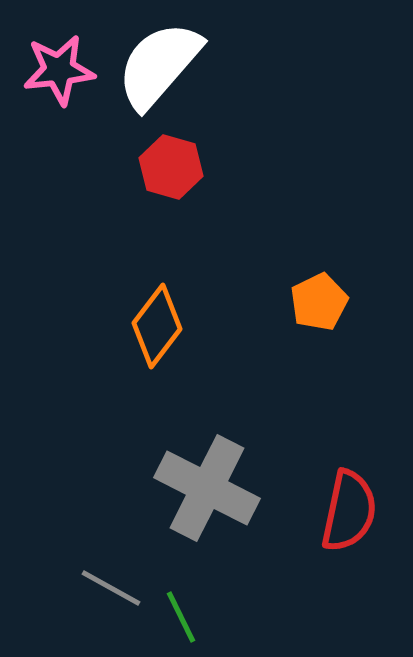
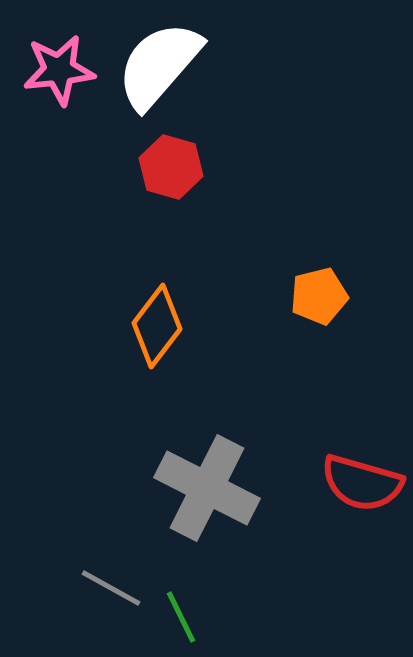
orange pentagon: moved 6 px up; rotated 12 degrees clockwise
red semicircle: moved 13 px right, 28 px up; rotated 94 degrees clockwise
